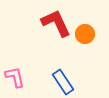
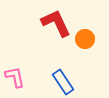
orange circle: moved 5 px down
